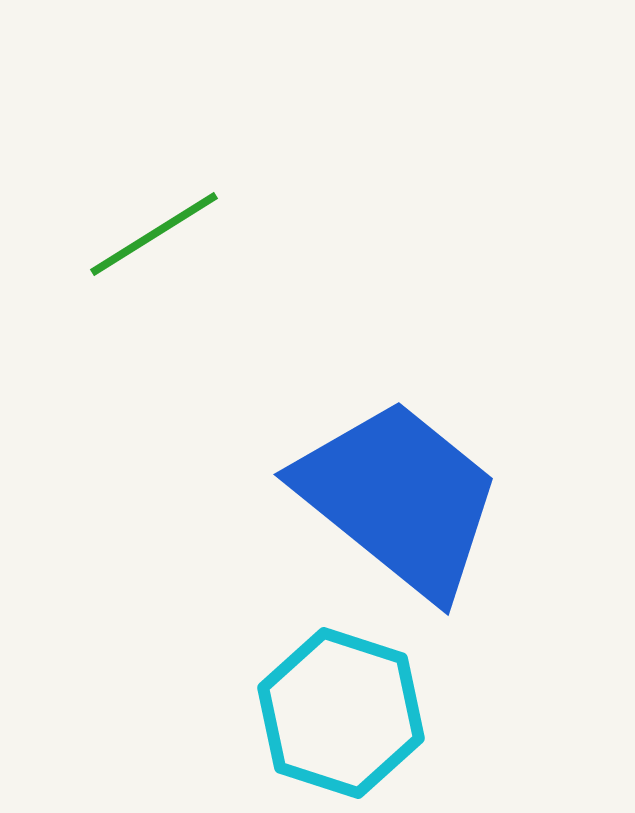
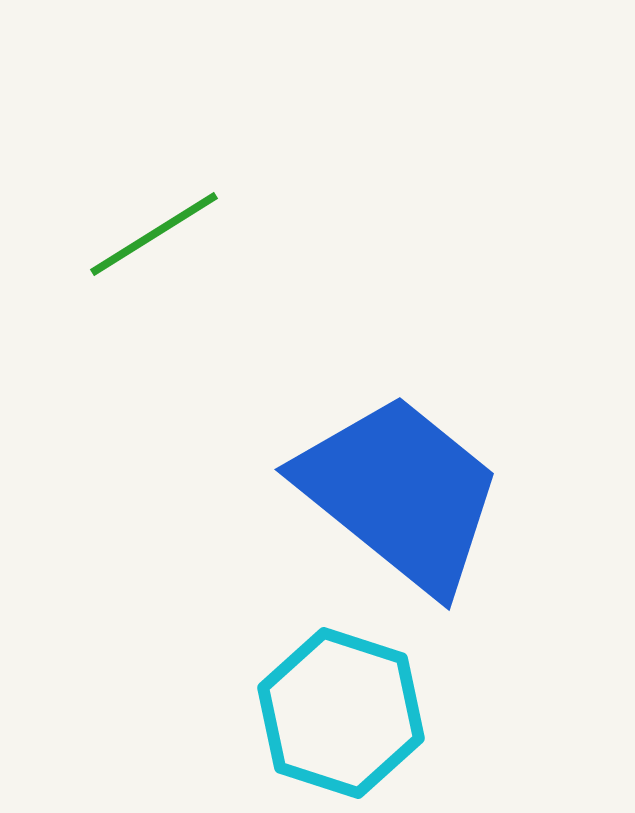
blue trapezoid: moved 1 px right, 5 px up
